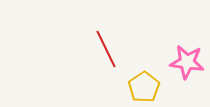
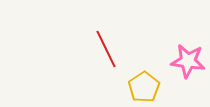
pink star: moved 1 px right, 1 px up
